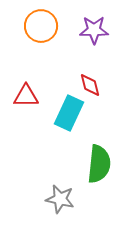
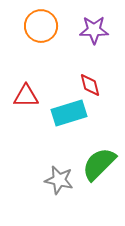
cyan rectangle: rotated 48 degrees clockwise
green semicircle: rotated 141 degrees counterclockwise
gray star: moved 1 px left, 19 px up
